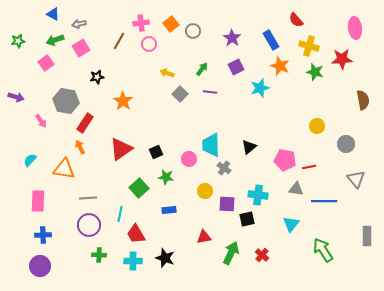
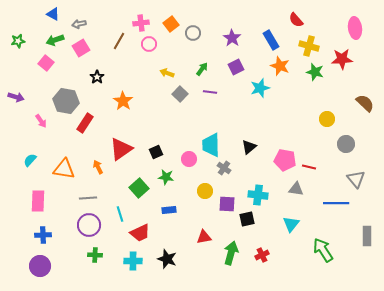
gray circle at (193, 31): moved 2 px down
pink square at (46, 63): rotated 14 degrees counterclockwise
black star at (97, 77): rotated 24 degrees counterclockwise
brown semicircle at (363, 100): moved 2 px right, 3 px down; rotated 36 degrees counterclockwise
yellow circle at (317, 126): moved 10 px right, 7 px up
orange arrow at (80, 147): moved 18 px right, 20 px down
red line at (309, 167): rotated 24 degrees clockwise
blue line at (324, 201): moved 12 px right, 2 px down
cyan line at (120, 214): rotated 28 degrees counterclockwise
red trapezoid at (136, 234): moved 4 px right, 1 px up; rotated 85 degrees counterclockwise
green arrow at (231, 253): rotated 10 degrees counterclockwise
green cross at (99, 255): moved 4 px left
red cross at (262, 255): rotated 24 degrees clockwise
black star at (165, 258): moved 2 px right, 1 px down
